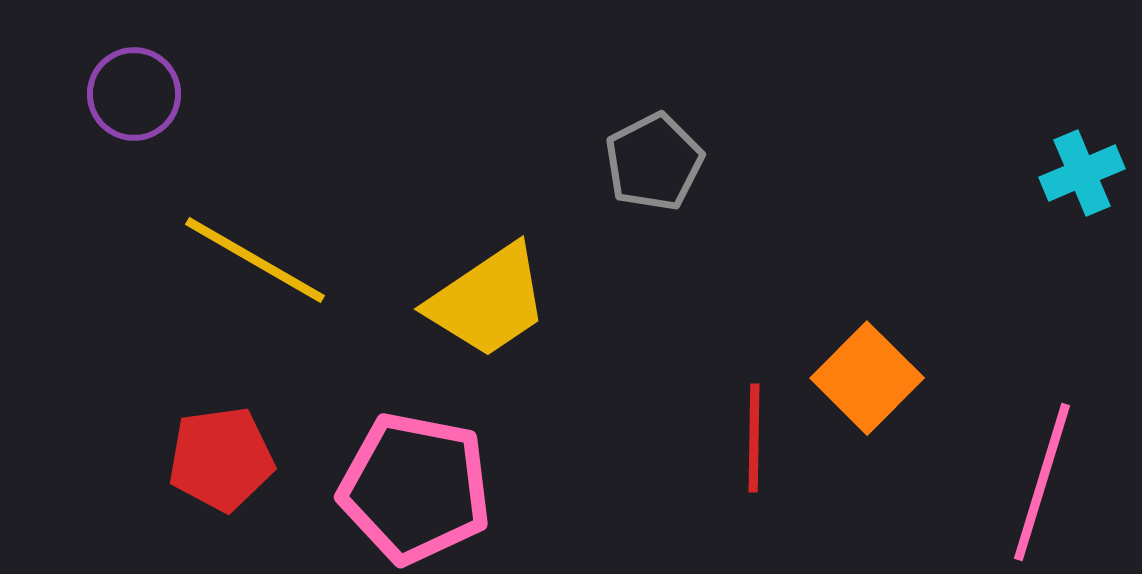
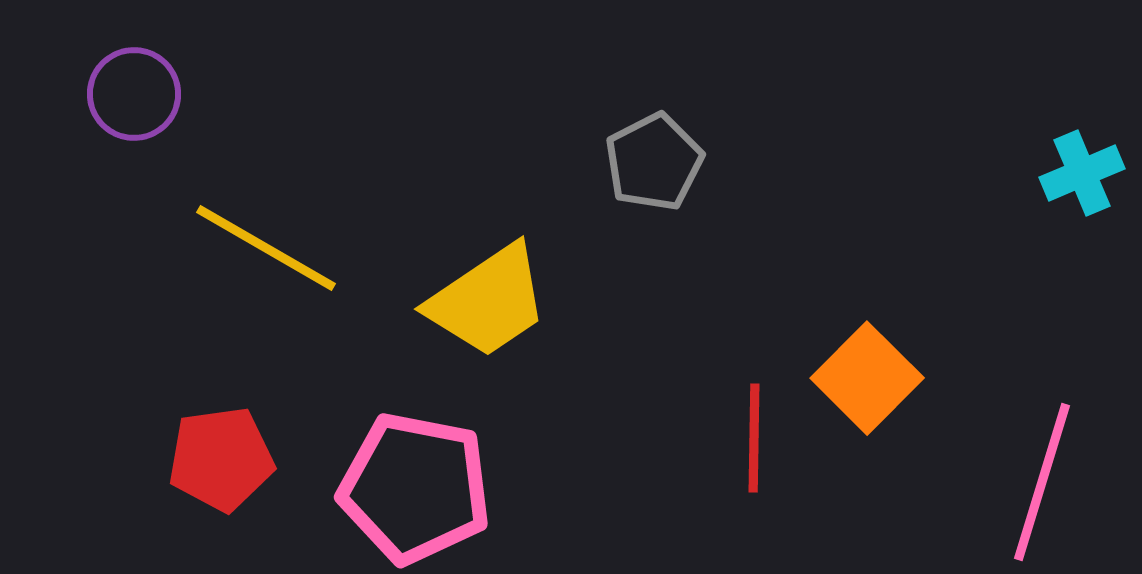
yellow line: moved 11 px right, 12 px up
